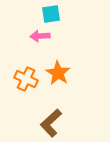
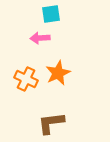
pink arrow: moved 2 px down
orange star: rotated 15 degrees clockwise
brown L-shape: rotated 36 degrees clockwise
